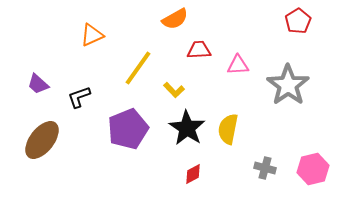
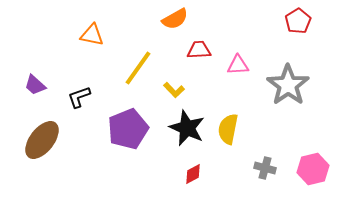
orange triangle: rotated 35 degrees clockwise
purple trapezoid: moved 3 px left, 1 px down
black star: rotated 9 degrees counterclockwise
